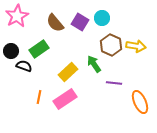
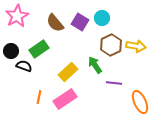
brown hexagon: rotated 10 degrees clockwise
green arrow: moved 1 px right, 1 px down
